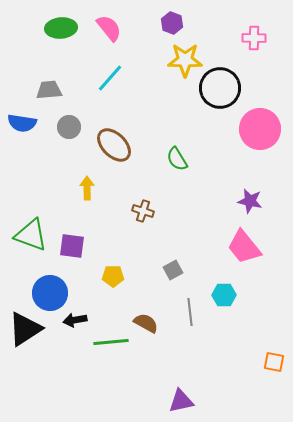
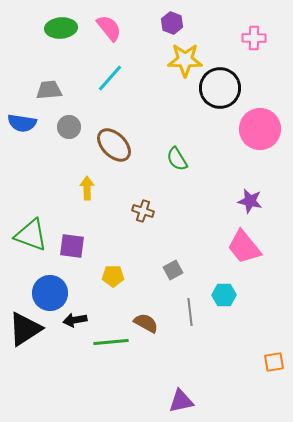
orange square: rotated 20 degrees counterclockwise
